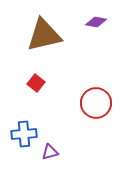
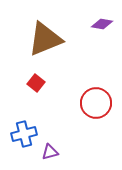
purple diamond: moved 6 px right, 2 px down
brown triangle: moved 1 px right, 4 px down; rotated 9 degrees counterclockwise
blue cross: rotated 10 degrees counterclockwise
